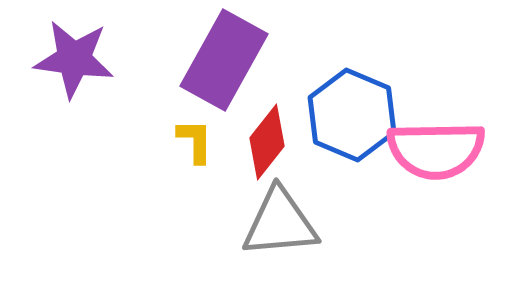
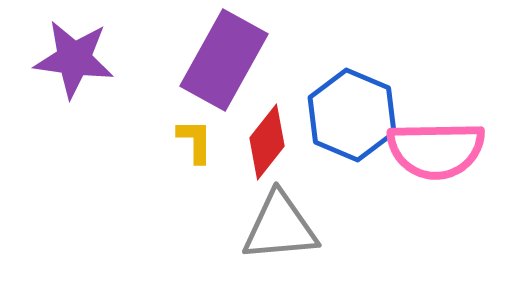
gray triangle: moved 4 px down
